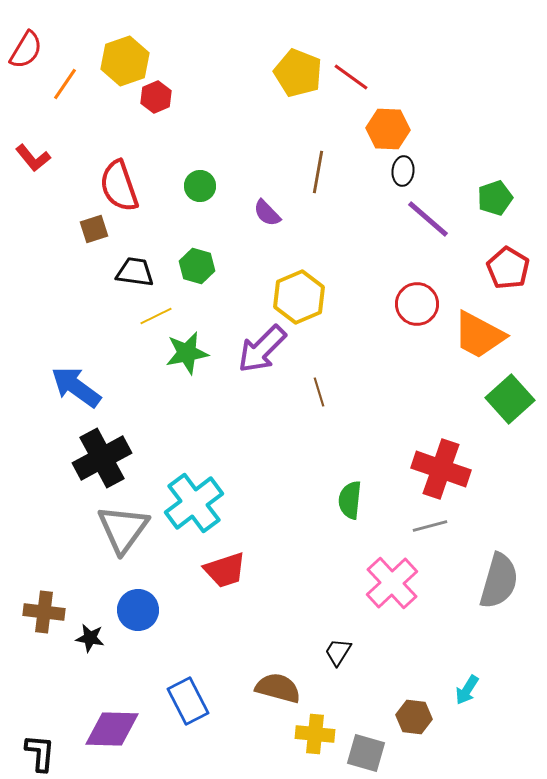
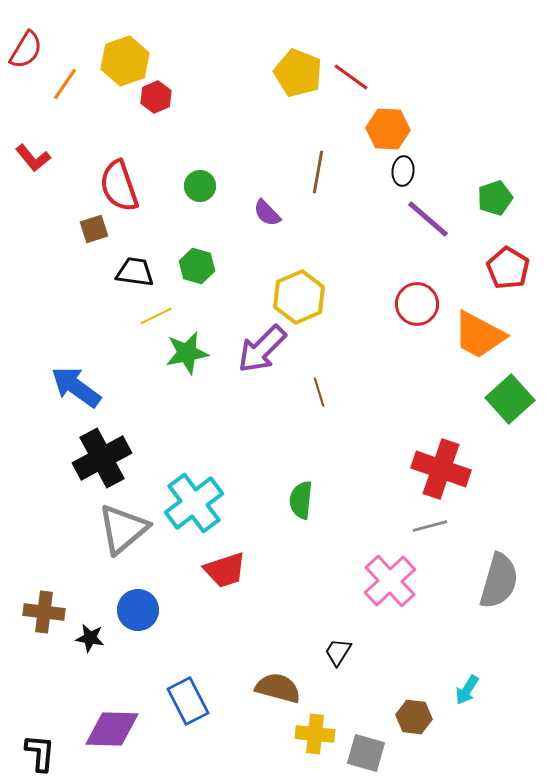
green semicircle at (350, 500): moved 49 px left
gray triangle at (123, 529): rotated 14 degrees clockwise
pink cross at (392, 583): moved 2 px left, 2 px up
